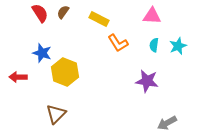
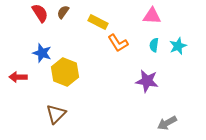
yellow rectangle: moved 1 px left, 3 px down
